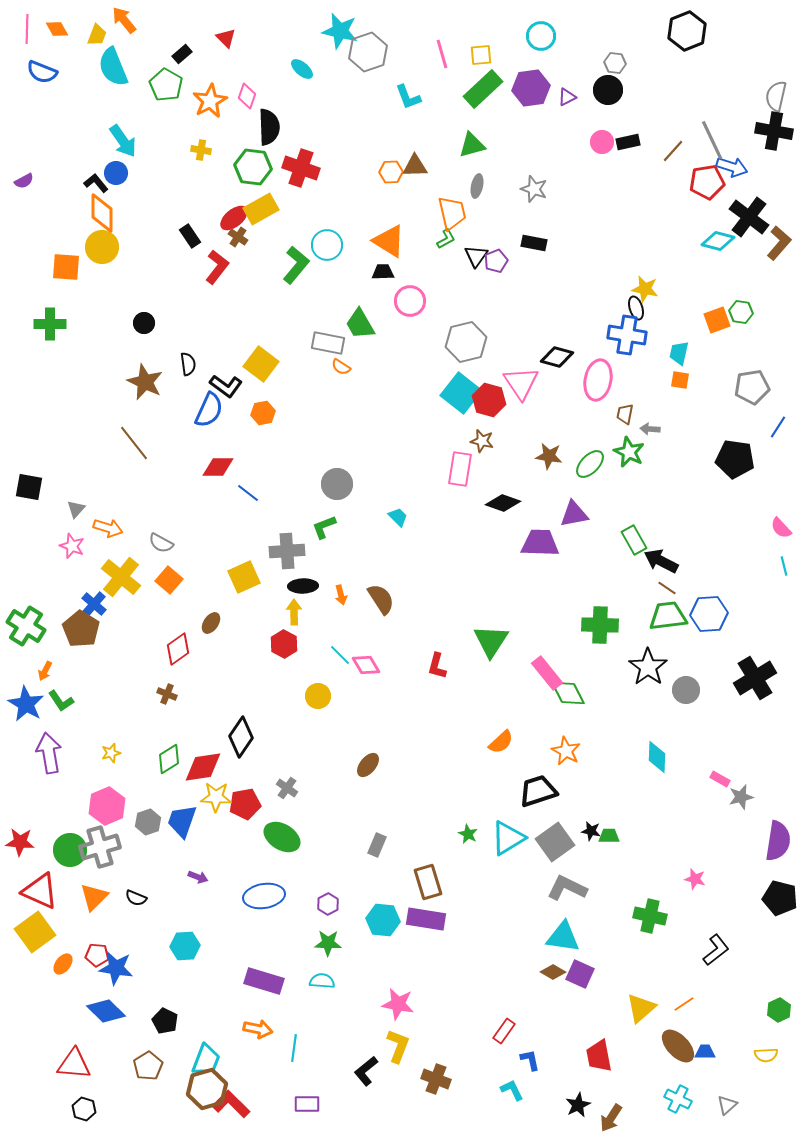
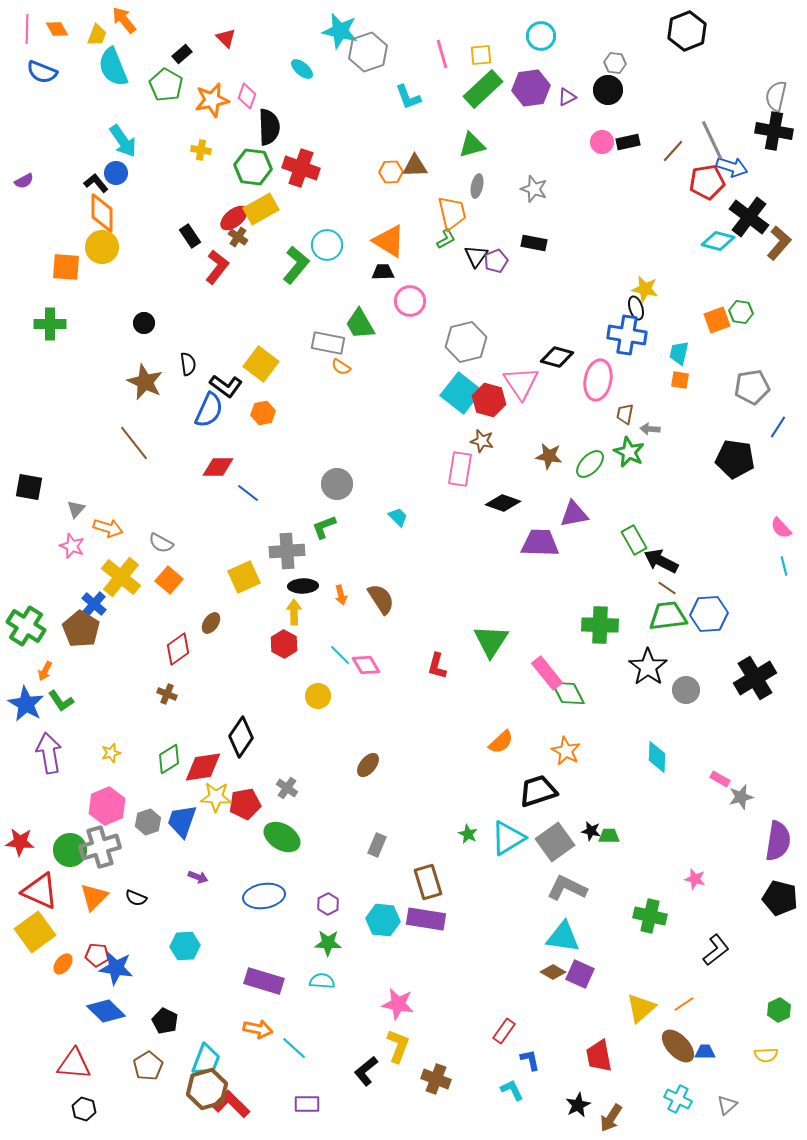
orange star at (210, 101): moved 2 px right, 1 px up; rotated 16 degrees clockwise
cyan line at (294, 1048): rotated 56 degrees counterclockwise
